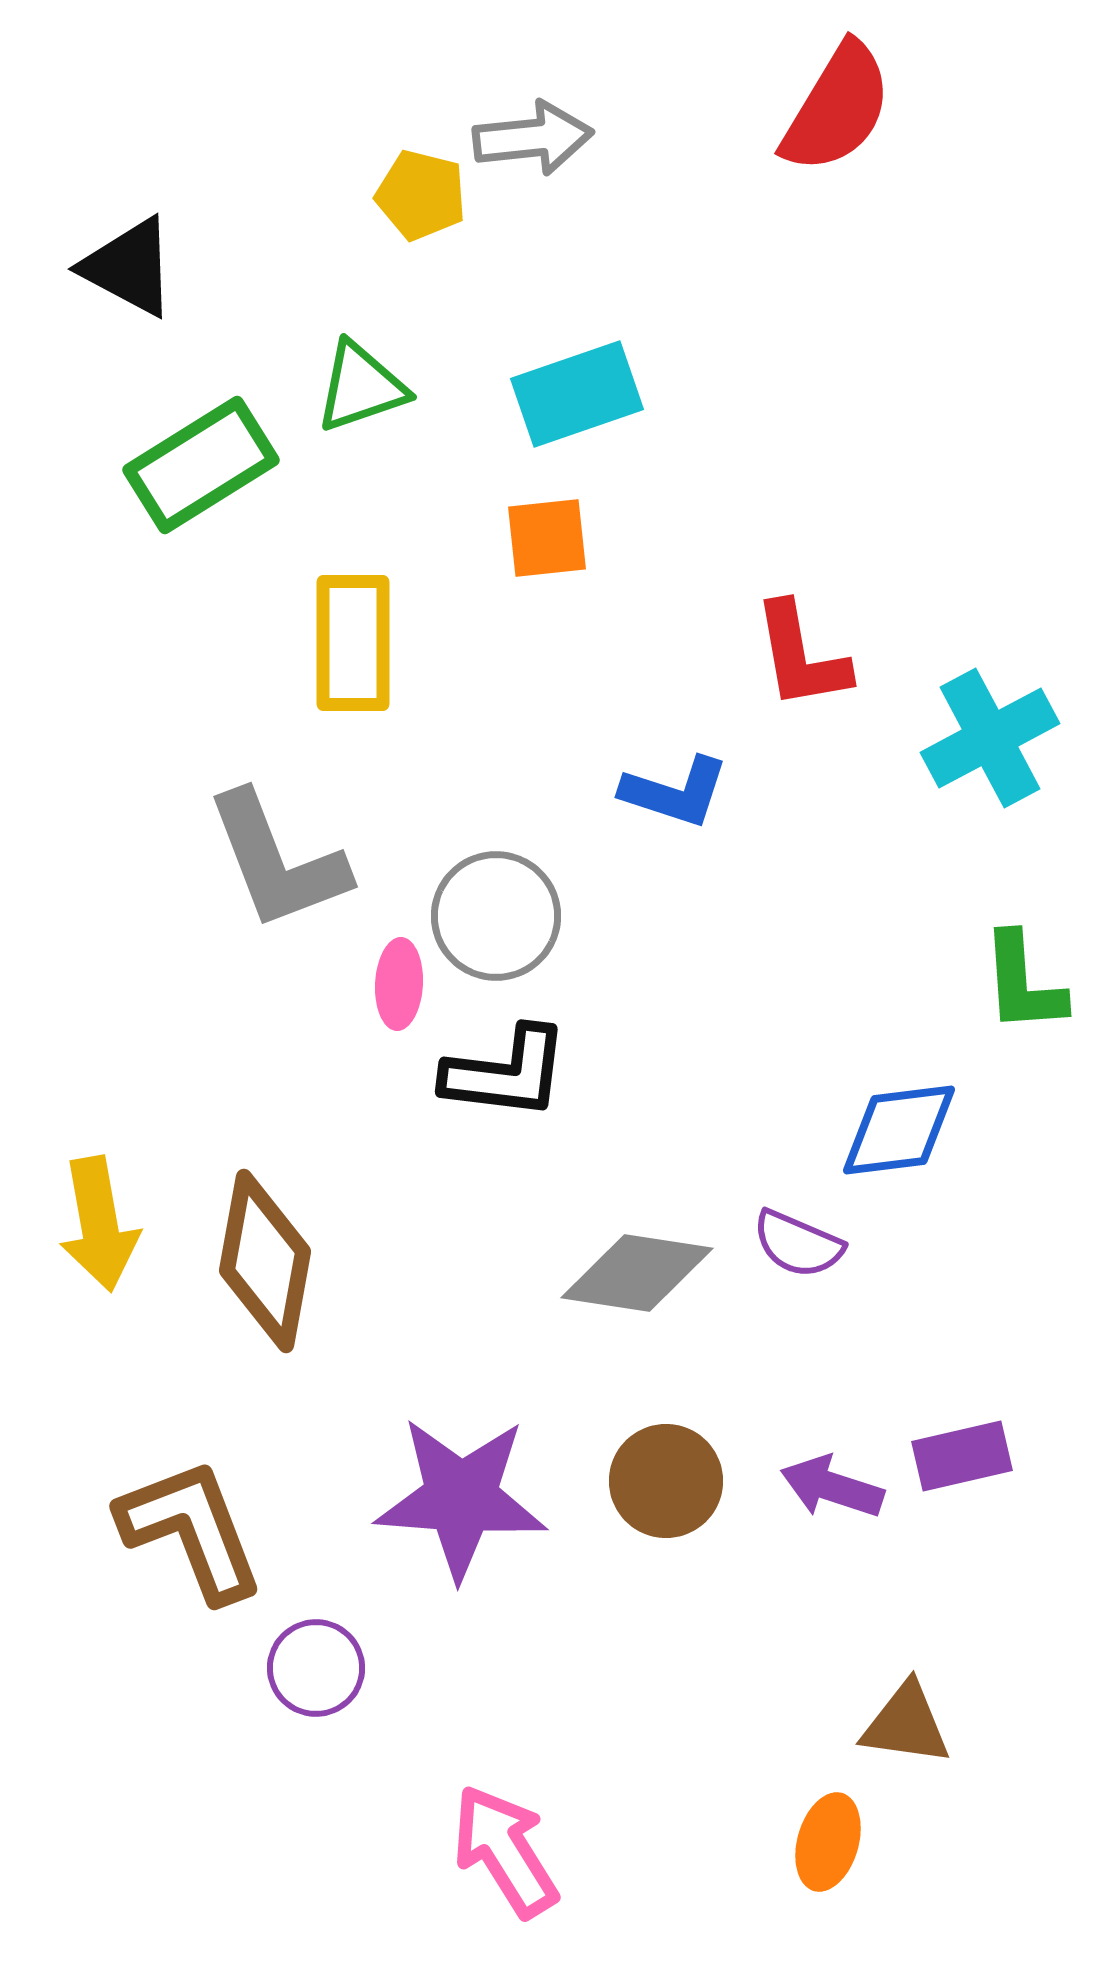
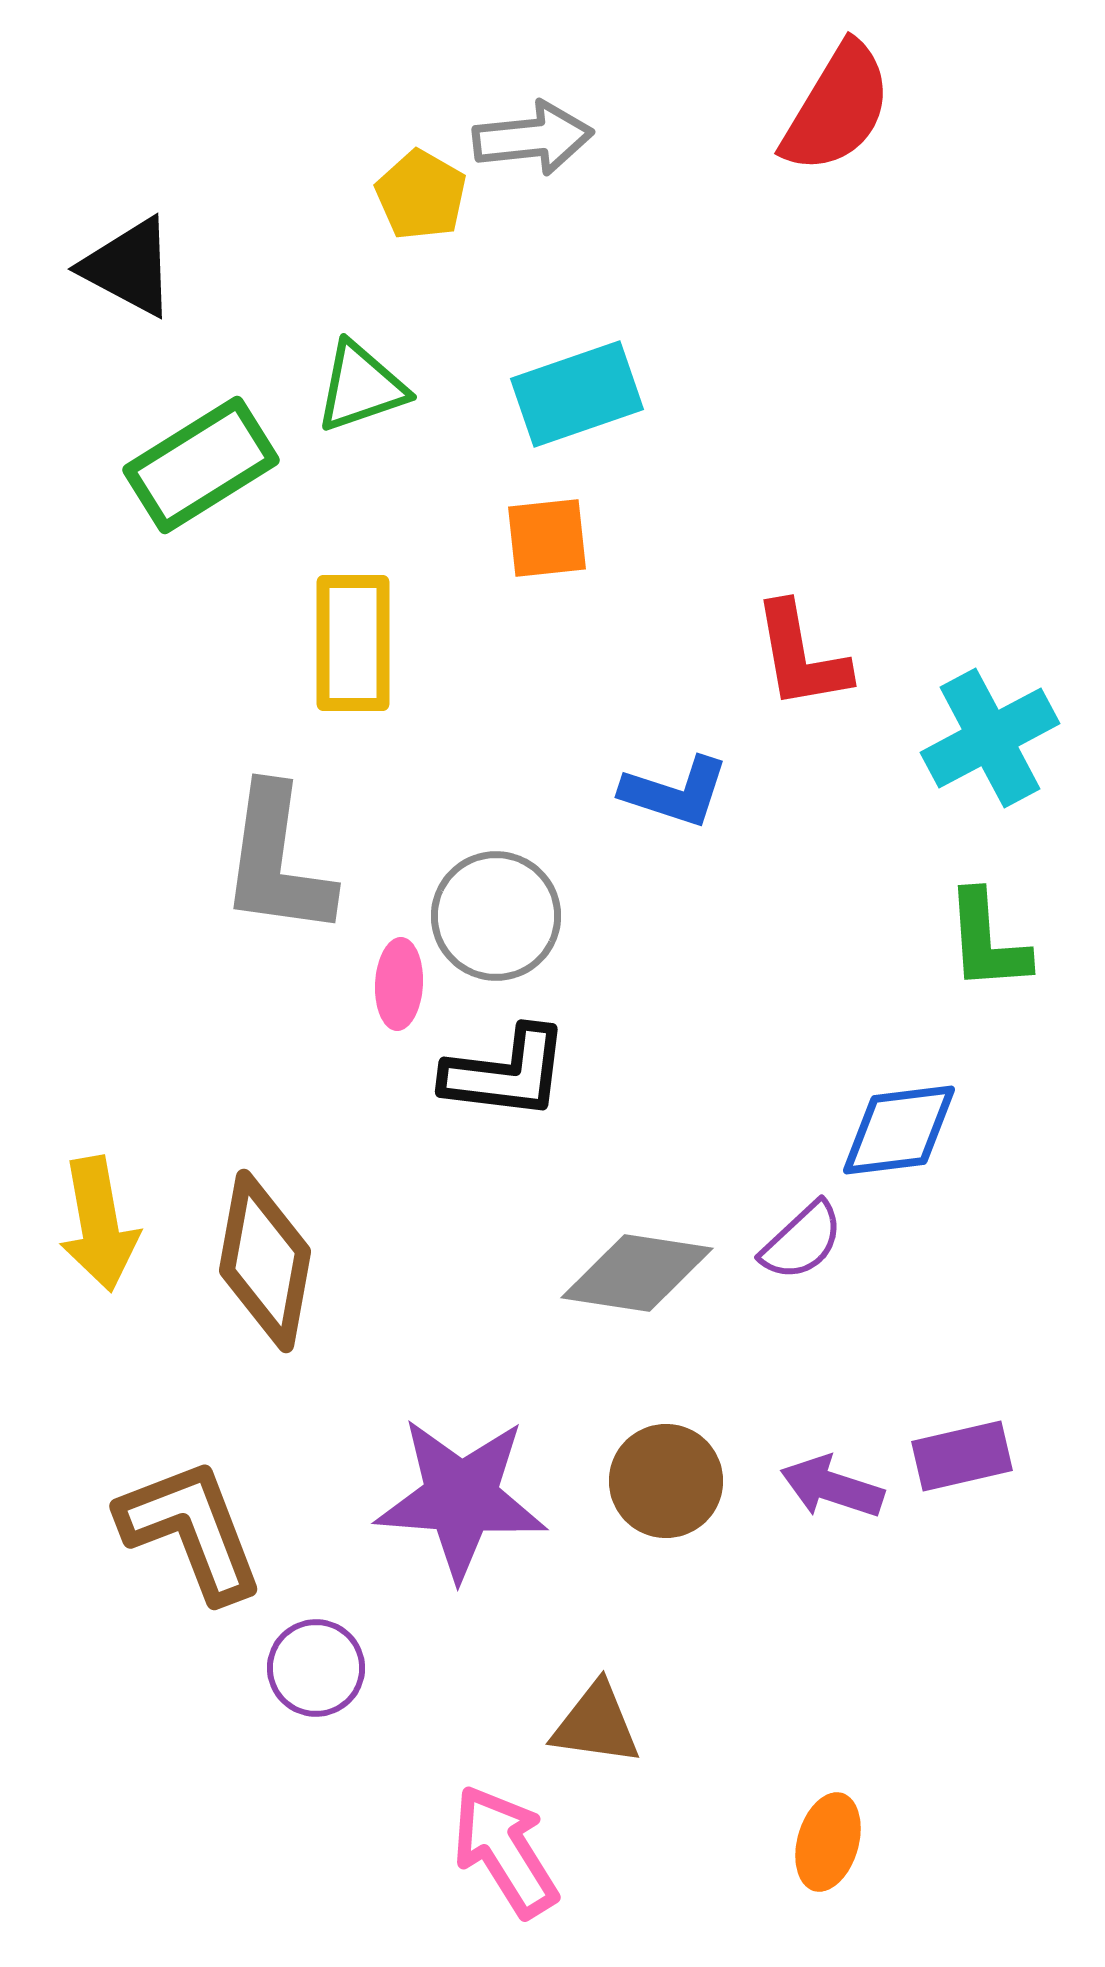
yellow pentagon: rotated 16 degrees clockwise
gray L-shape: rotated 29 degrees clockwise
green L-shape: moved 36 px left, 42 px up
purple semicircle: moved 4 px right, 3 px up; rotated 66 degrees counterclockwise
brown triangle: moved 310 px left
